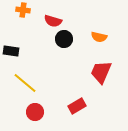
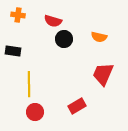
orange cross: moved 5 px left, 5 px down
black rectangle: moved 2 px right
red trapezoid: moved 2 px right, 2 px down
yellow line: moved 4 px right, 1 px down; rotated 50 degrees clockwise
